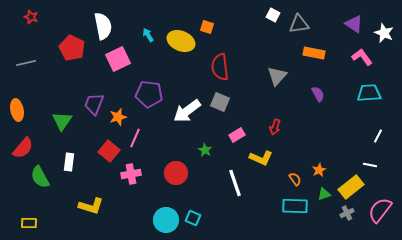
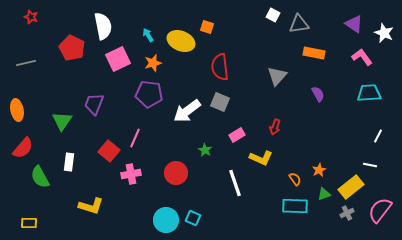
orange star at (118, 117): moved 35 px right, 54 px up
